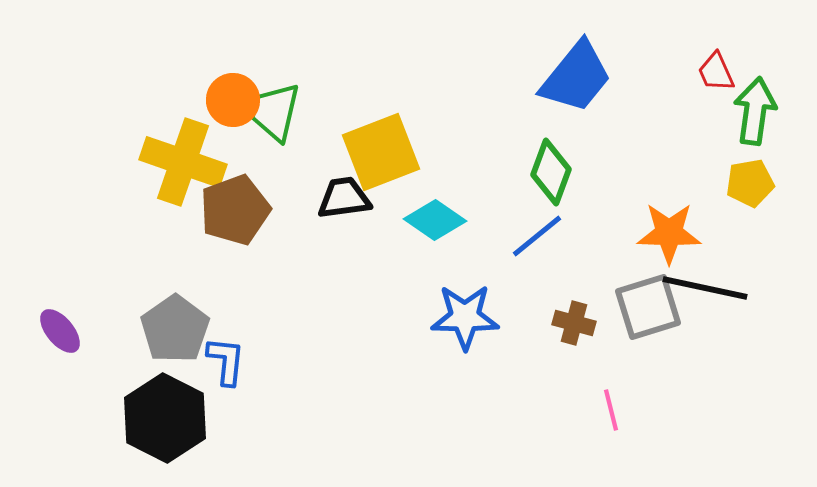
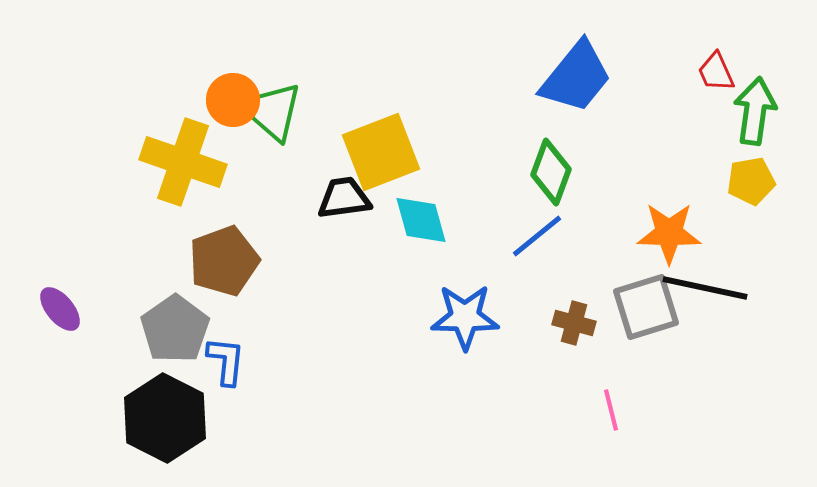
yellow pentagon: moved 1 px right, 2 px up
brown pentagon: moved 11 px left, 51 px down
cyan diamond: moved 14 px left; rotated 40 degrees clockwise
gray square: moved 2 px left
purple ellipse: moved 22 px up
